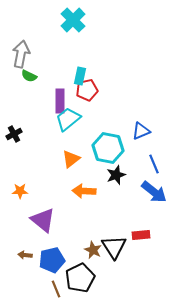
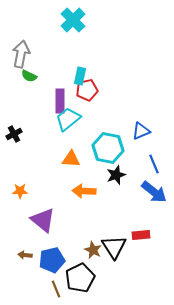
orange triangle: rotated 42 degrees clockwise
